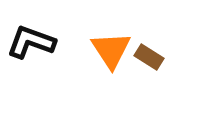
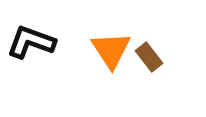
brown rectangle: rotated 20 degrees clockwise
